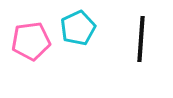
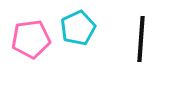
pink pentagon: moved 2 px up
